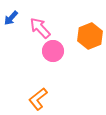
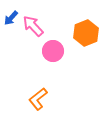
pink arrow: moved 7 px left, 2 px up
orange hexagon: moved 4 px left, 3 px up
